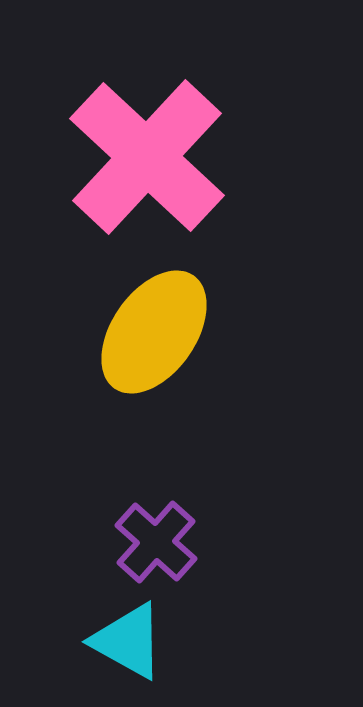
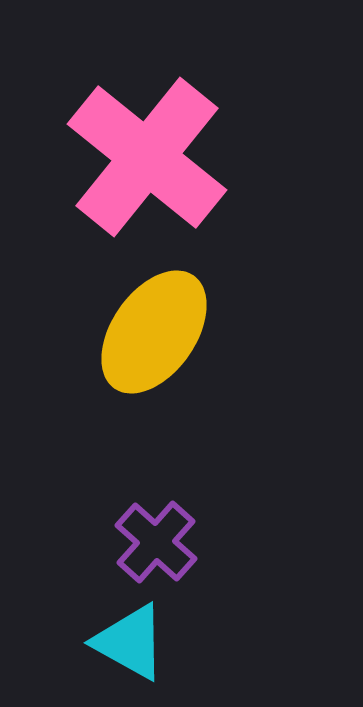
pink cross: rotated 4 degrees counterclockwise
cyan triangle: moved 2 px right, 1 px down
